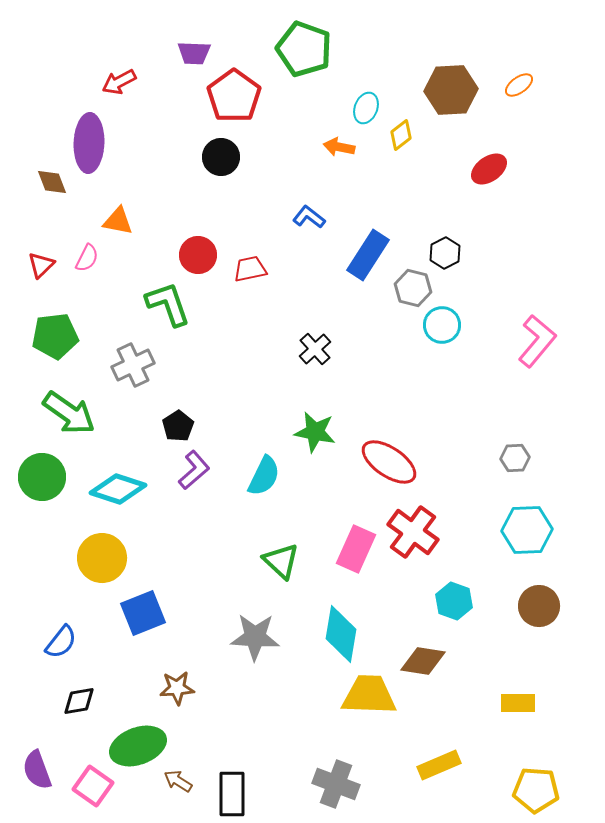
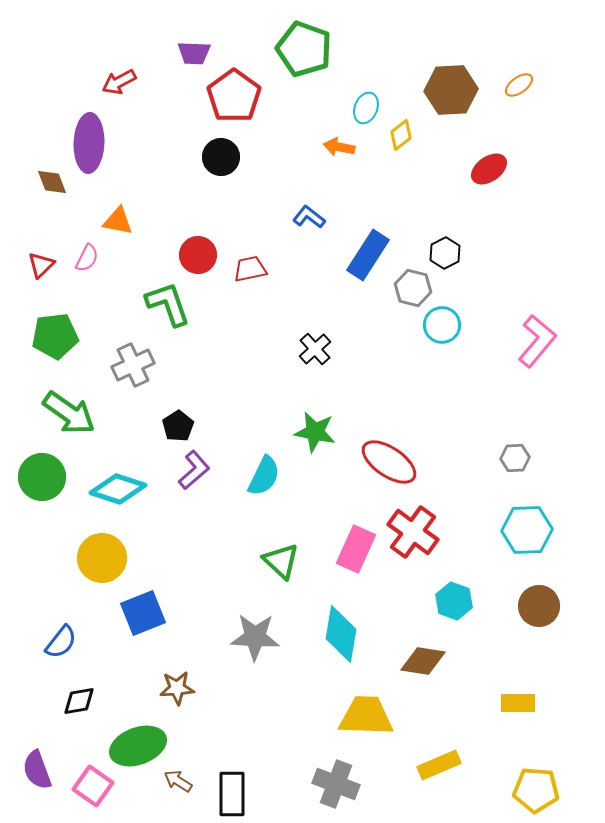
yellow trapezoid at (369, 695): moved 3 px left, 21 px down
